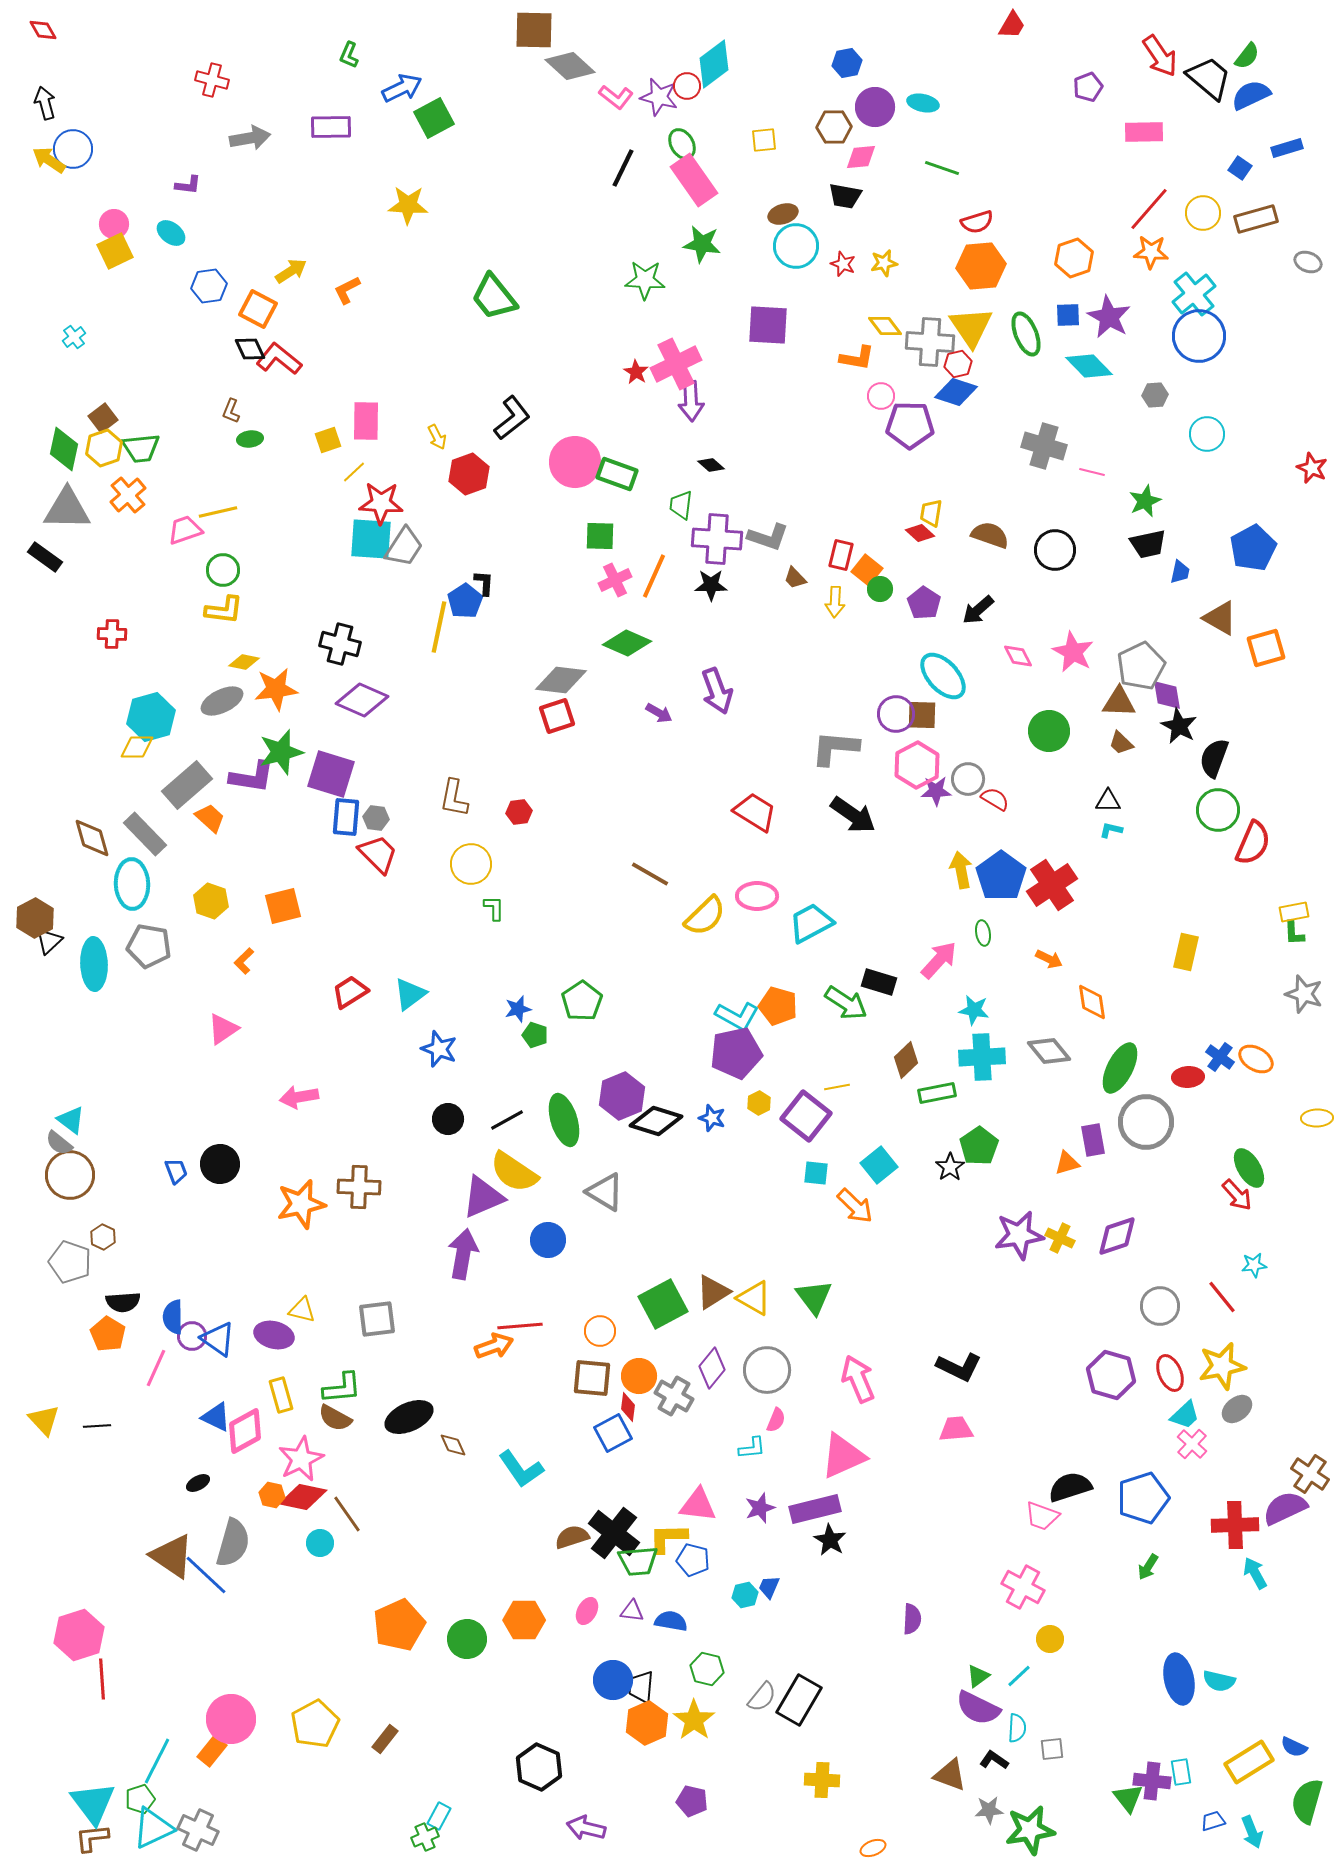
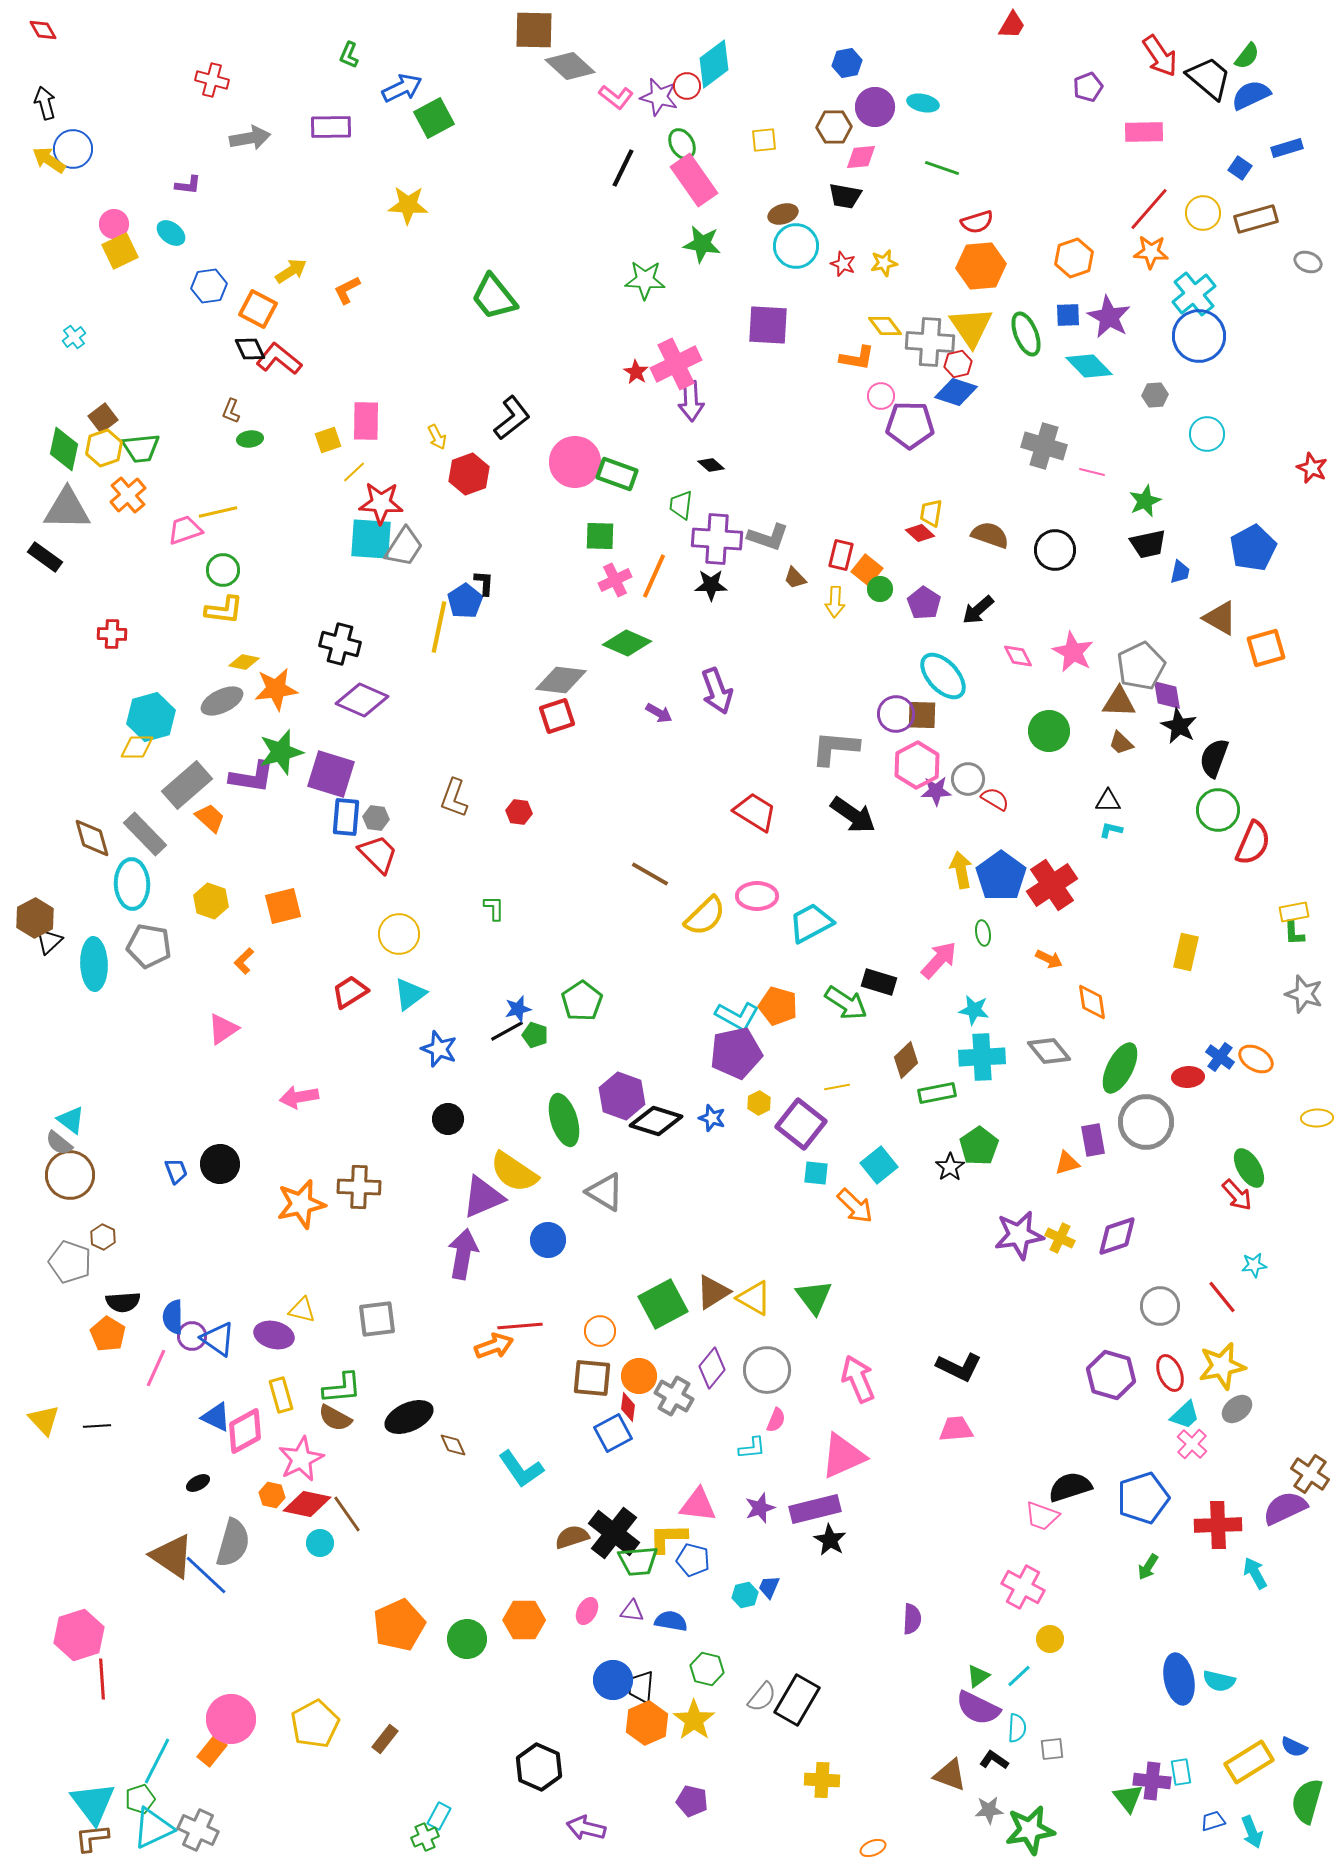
yellow square at (115, 251): moved 5 px right
brown L-shape at (454, 798): rotated 9 degrees clockwise
red hexagon at (519, 812): rotated 15 degrees clockwise
yellow circle at (471, 864): moved 72 px left, 70 px down
purple hexagon at (622, 1096): rotated 18 degrees counterclockwise
purple square at (806, 1116): moved 5 px left, 8 px down
black line at (507, 1120): moved 89 px up
red diamond at (303, 1497): moved 4 px right, 7 px down
red cross at (1235, 1525): moved 17 px left
black rectangle at (799, 1700): moved 2 px left
